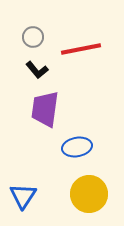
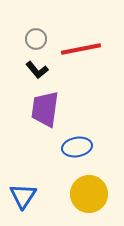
gray circle: moved 3 px right, 2 px down
